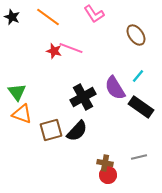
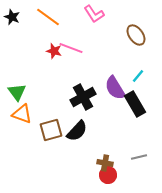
black rectangle: moved 6 px left, 3 px up; rotated 25 degrees clockwise
